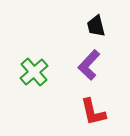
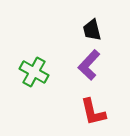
black trapezoid: moved 4 px left, 4 px down
green cross: rotated 20 degrees counterclockwise
